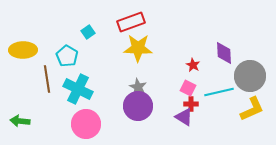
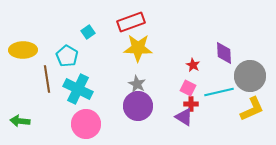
gray star: moved 1 px left, 3 px up
